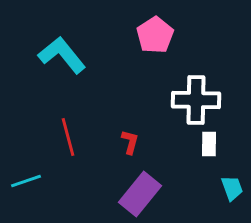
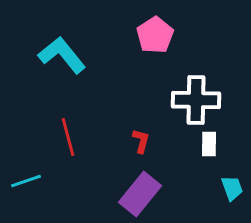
red L-shape: moved 11 px right, 1 px up
